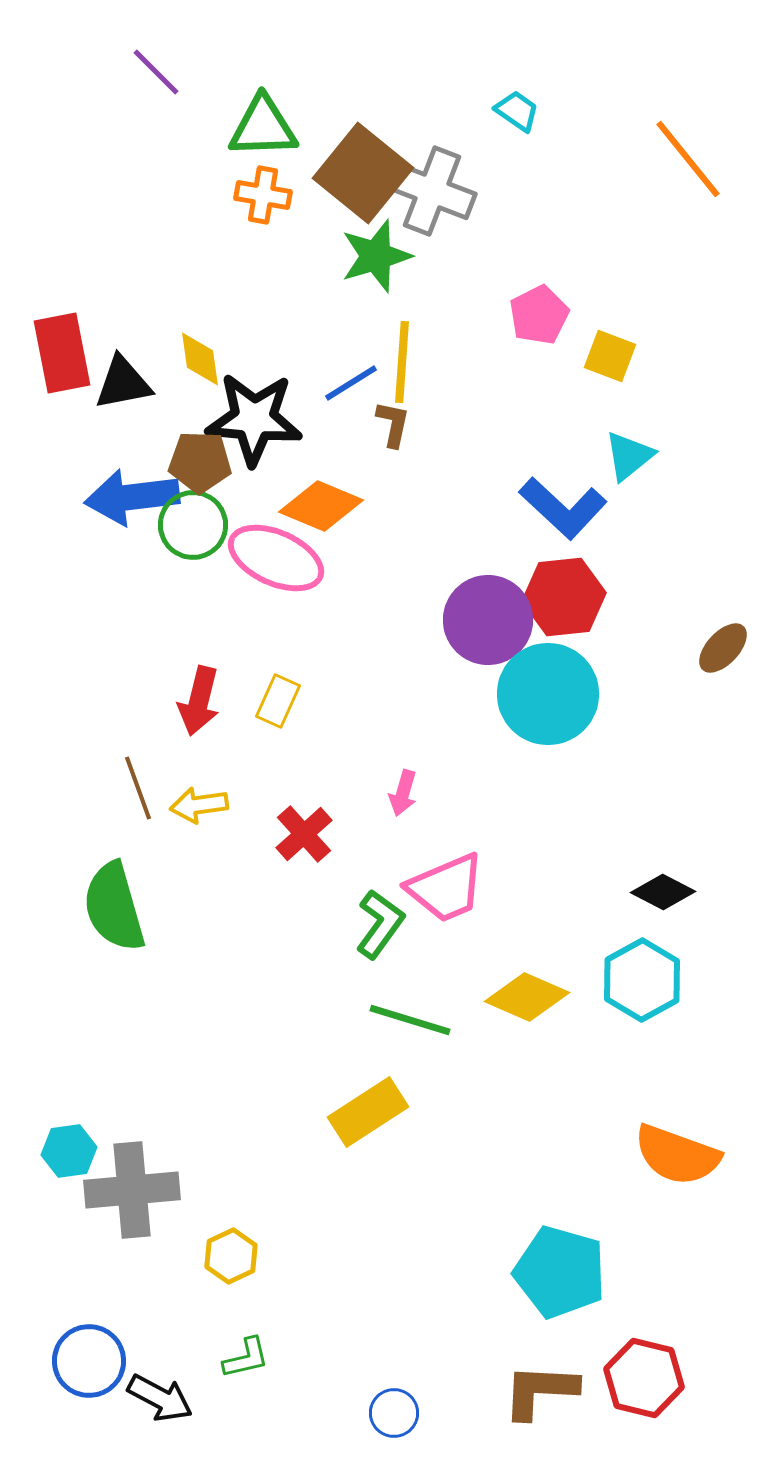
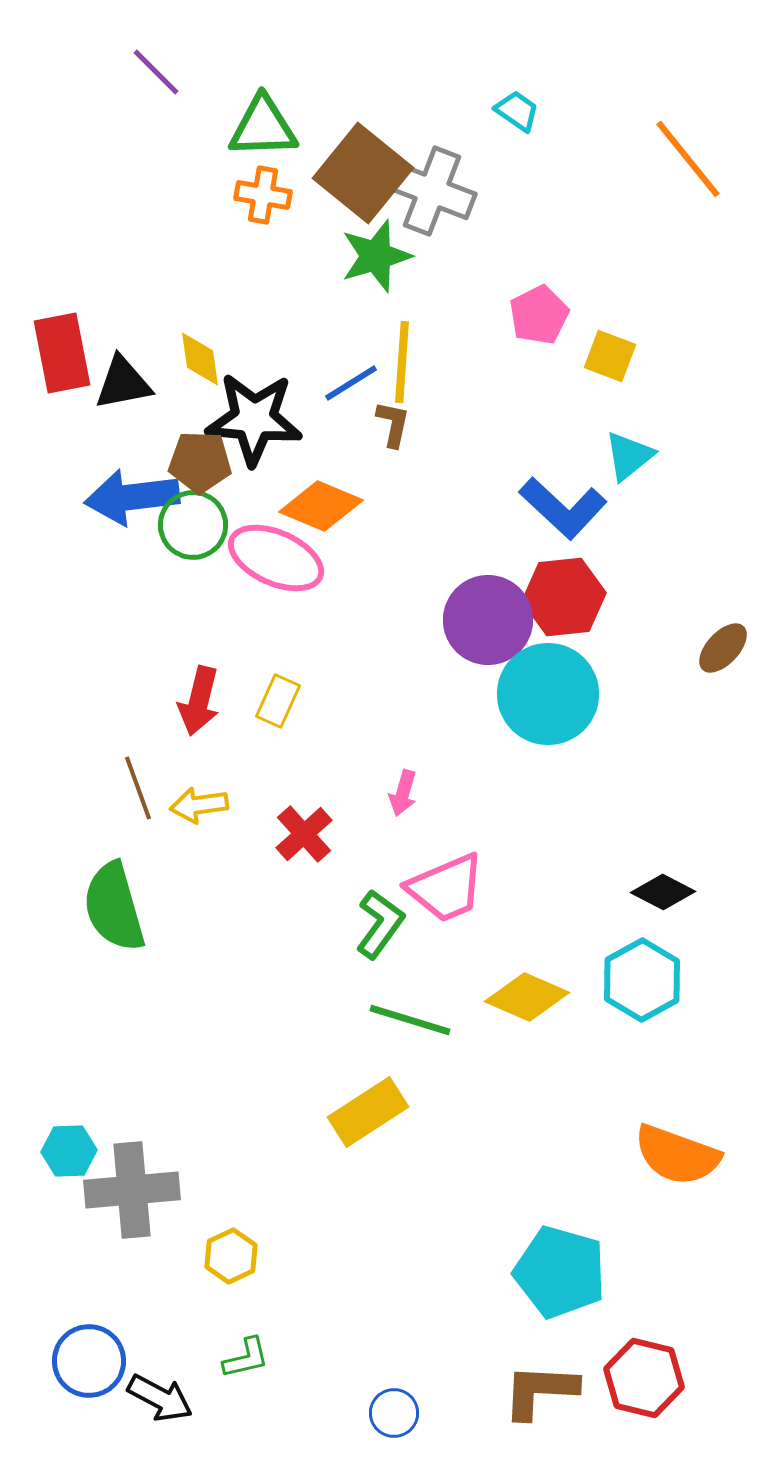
cyan hexagon at (69, 1151): rotated 6 degrees clockwise
